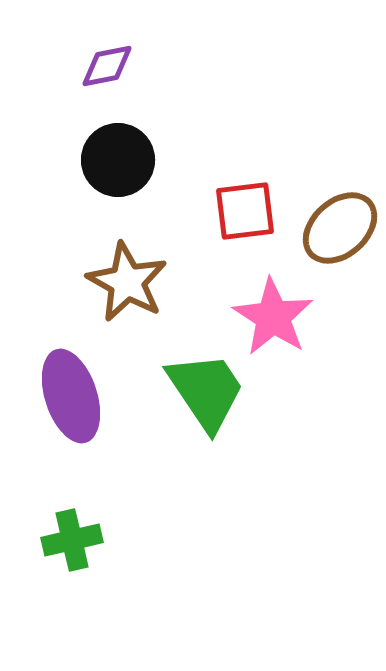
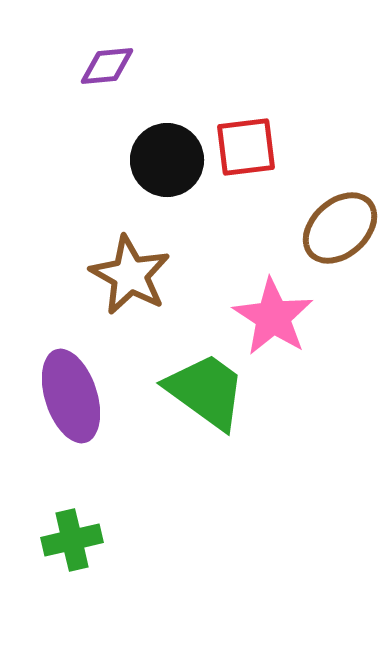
purple diamond: rotated 6 degrees clockwise
black circle: moved 49 px right
red square: moved 1 px right, 64 px up
brown star: moved 3 px right, 7 px up
green trapezoid: rotated 20 degrees counterclockwise
